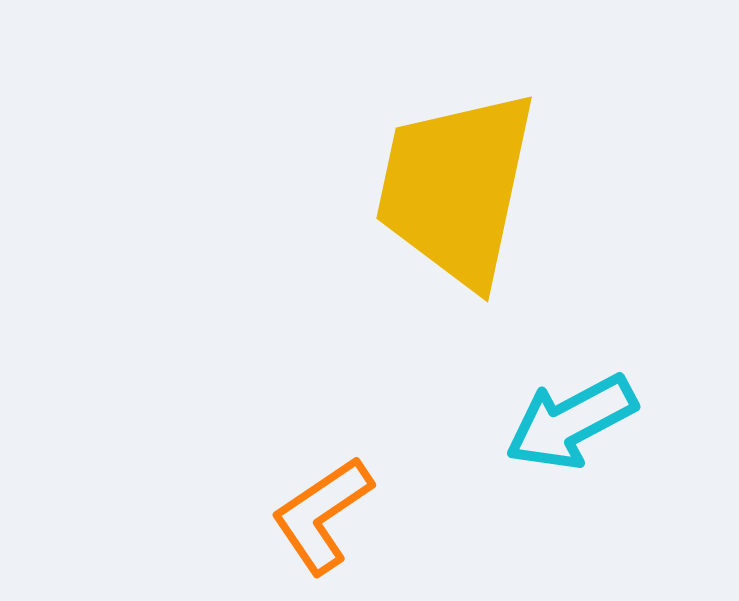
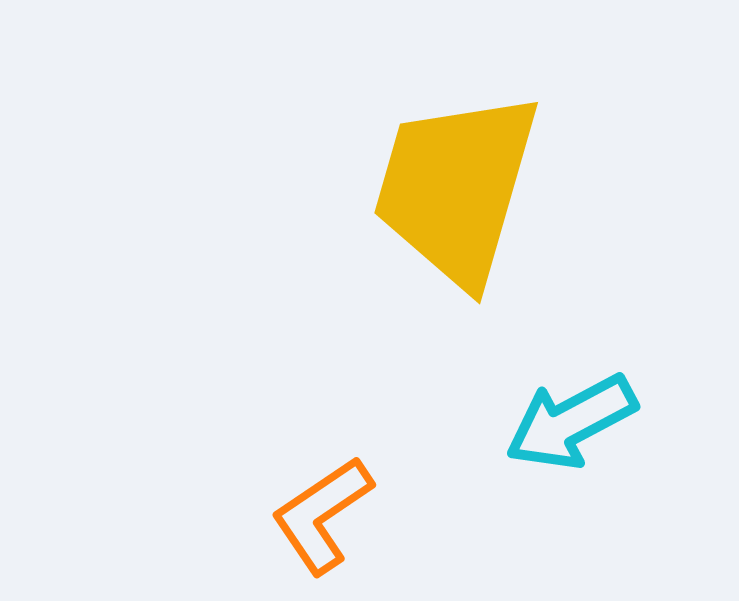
yellow trapezoid: rotated 4 degrees clockwise
